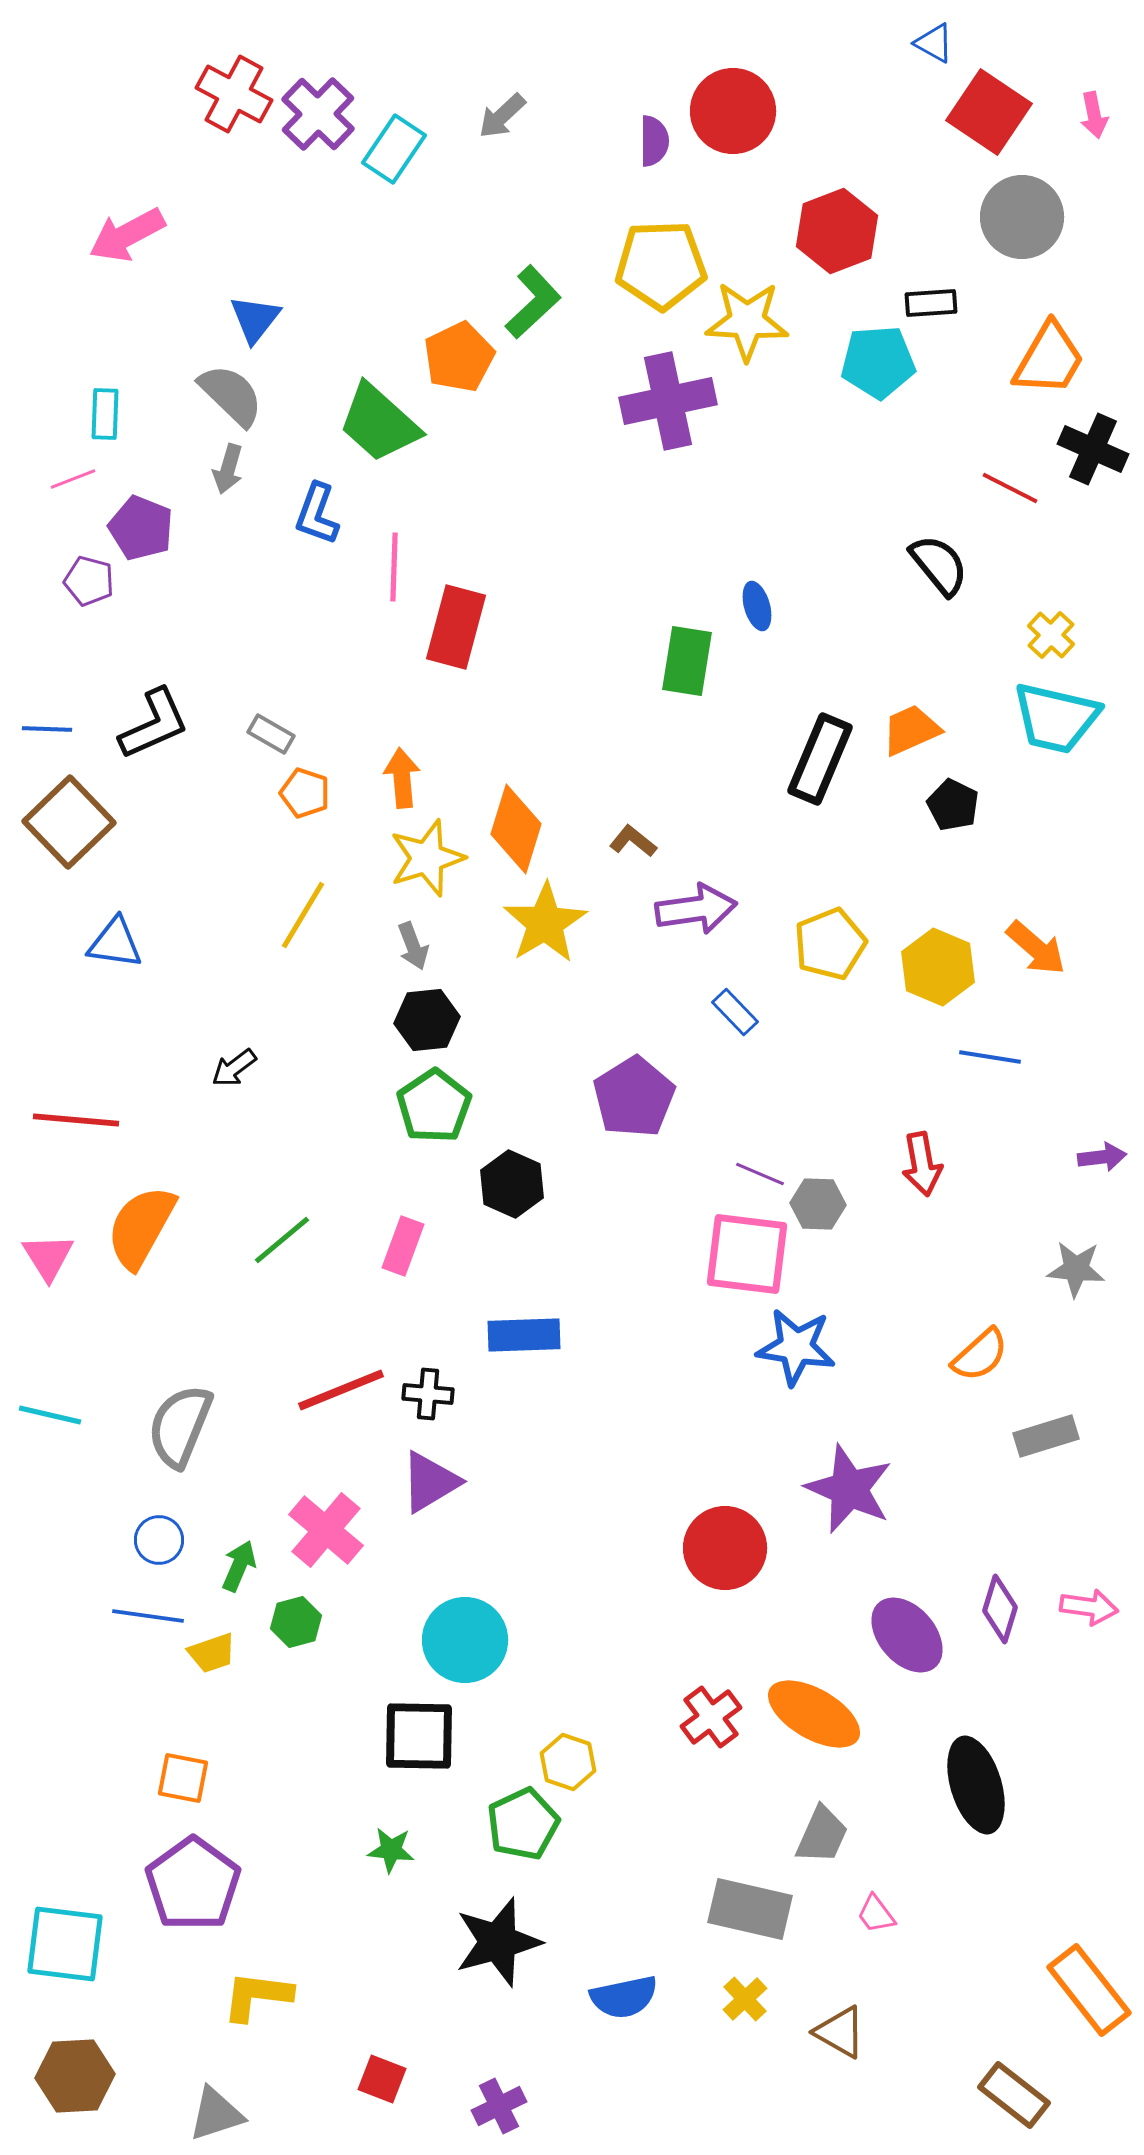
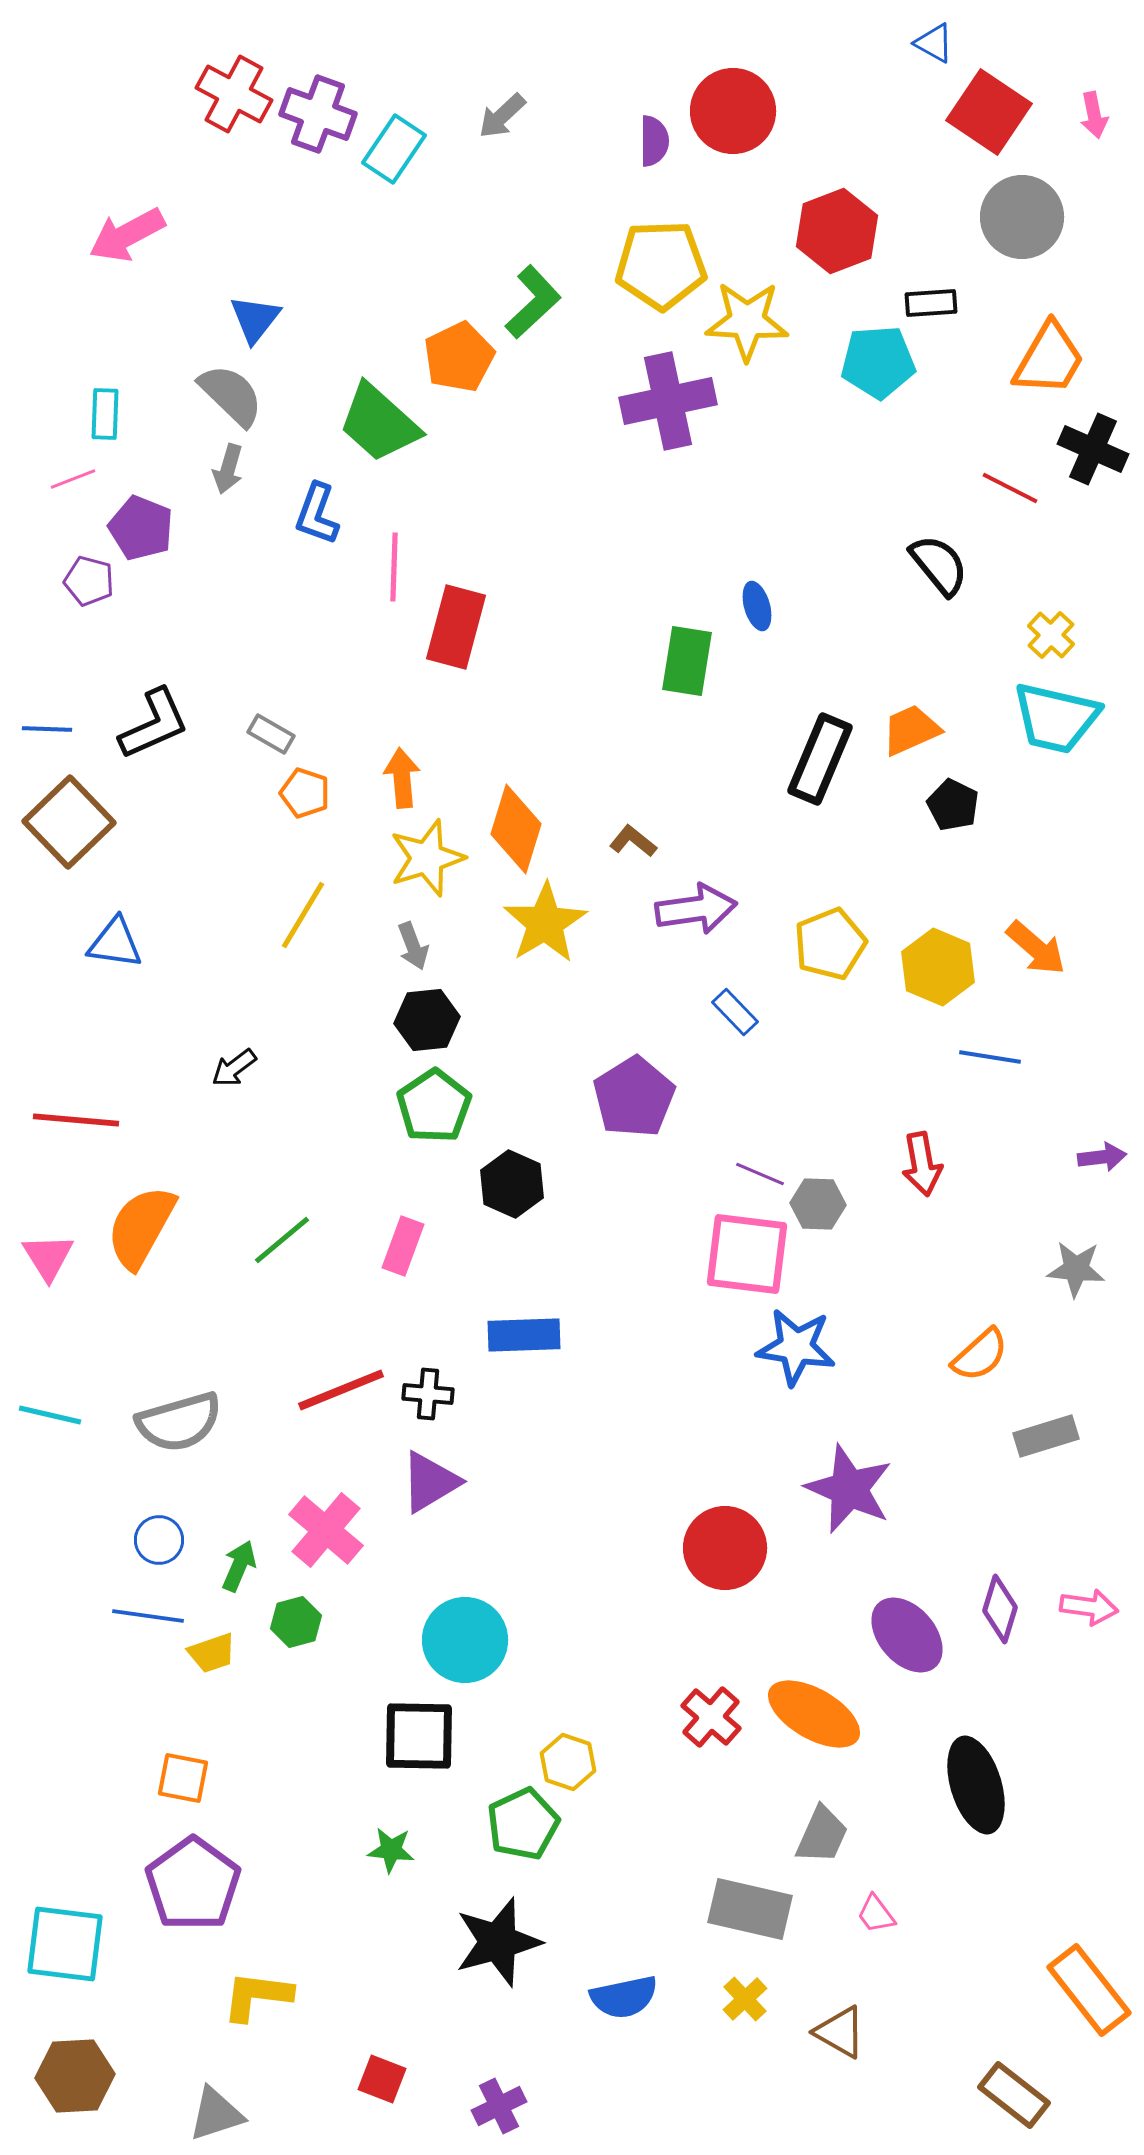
purple cross at (318, 114): rotated 24 degrees counterclockwise
gray semicircle at (180, 1426): moved 1 px left, 4 px up; rotated 128 degrees counterclockwise
red cross at (711, 1717): rotated 12 degrees counterclockwise
